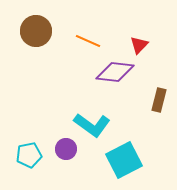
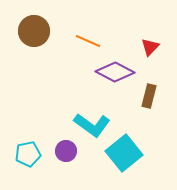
brown circle: moved 2 px left
red triangle: moved 11 px right, 2 px down
purple diamond: rotated 21 degrees clockwise
brown rectangle: moved 10 px left, 4 px up
purple circle: moved 2 px down
cyan pentagon: moved 1 px left, 1 px up
cyan square: moved 7 px up; rotated 12 degrees counterclockwise
